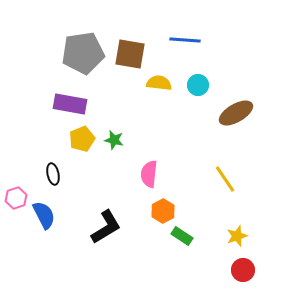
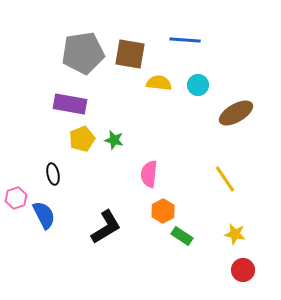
yellow star: moved 2 px left, 2 px up; rotated 30 degrees clockwise
